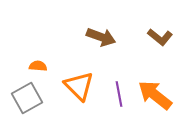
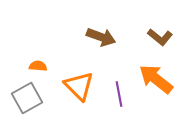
orange arrow: moved 1 px right, 16 px up
